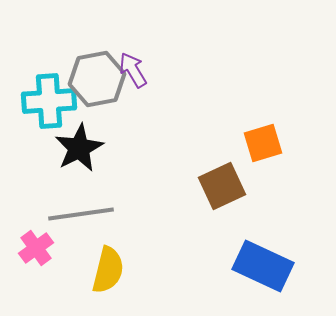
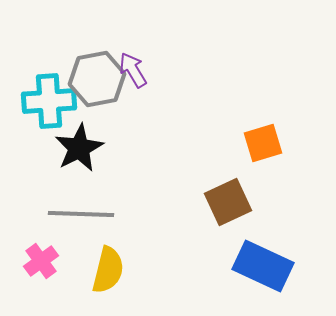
brown square: moved 6 px right, 16 px down
gray line: rotated 10 degrees clockwise
pink cross: moved 5 px right, 13 px down
